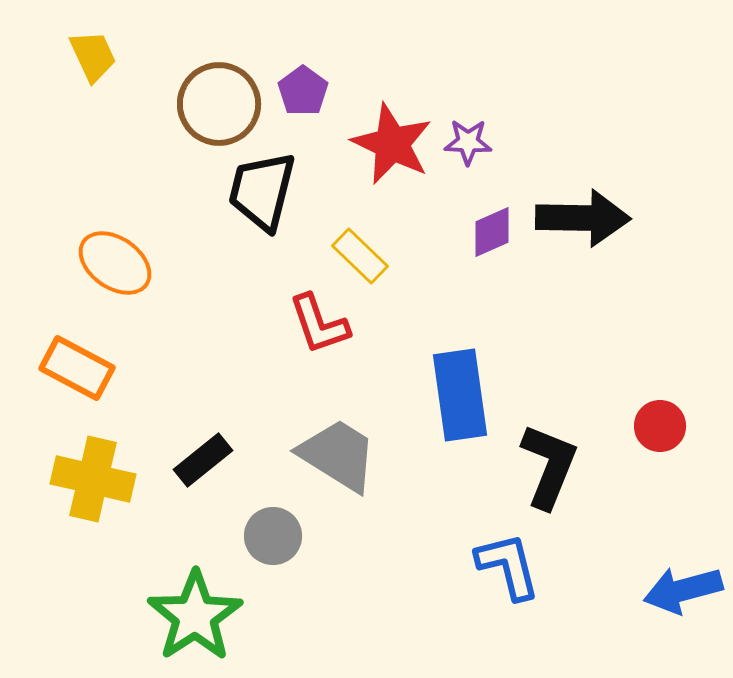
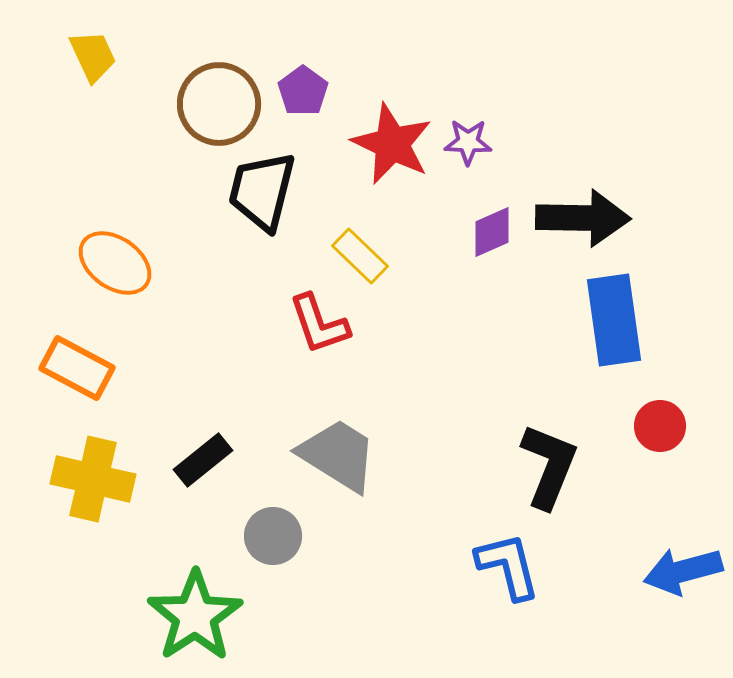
blue rectangle: moved 154 px right, 75 px up
blue arrow: moved 19 px up
